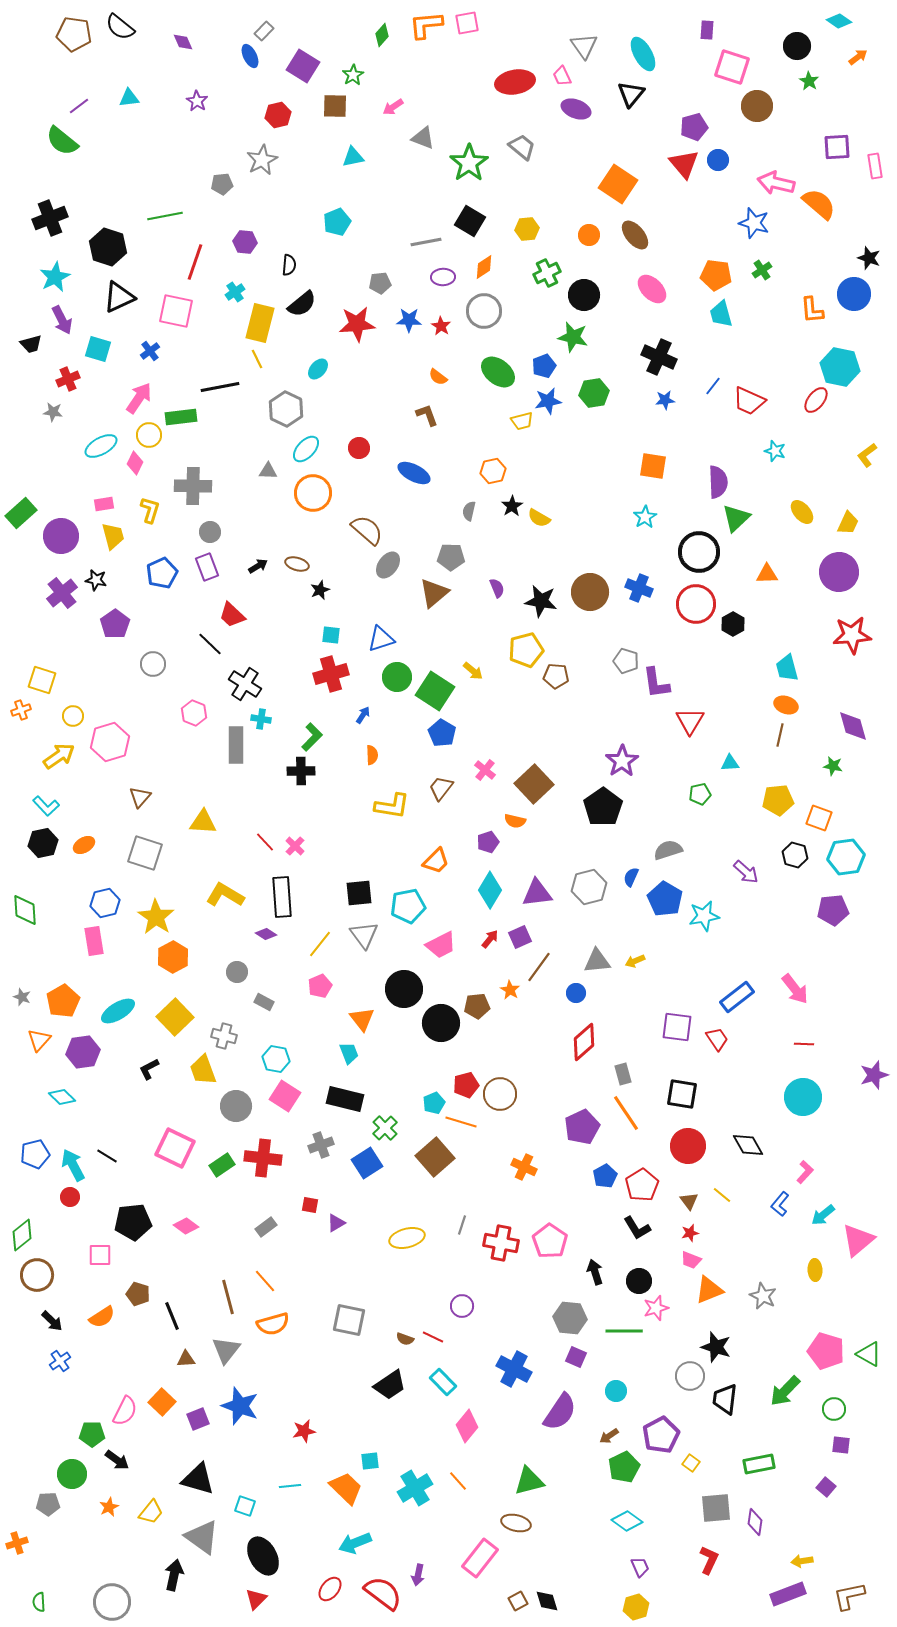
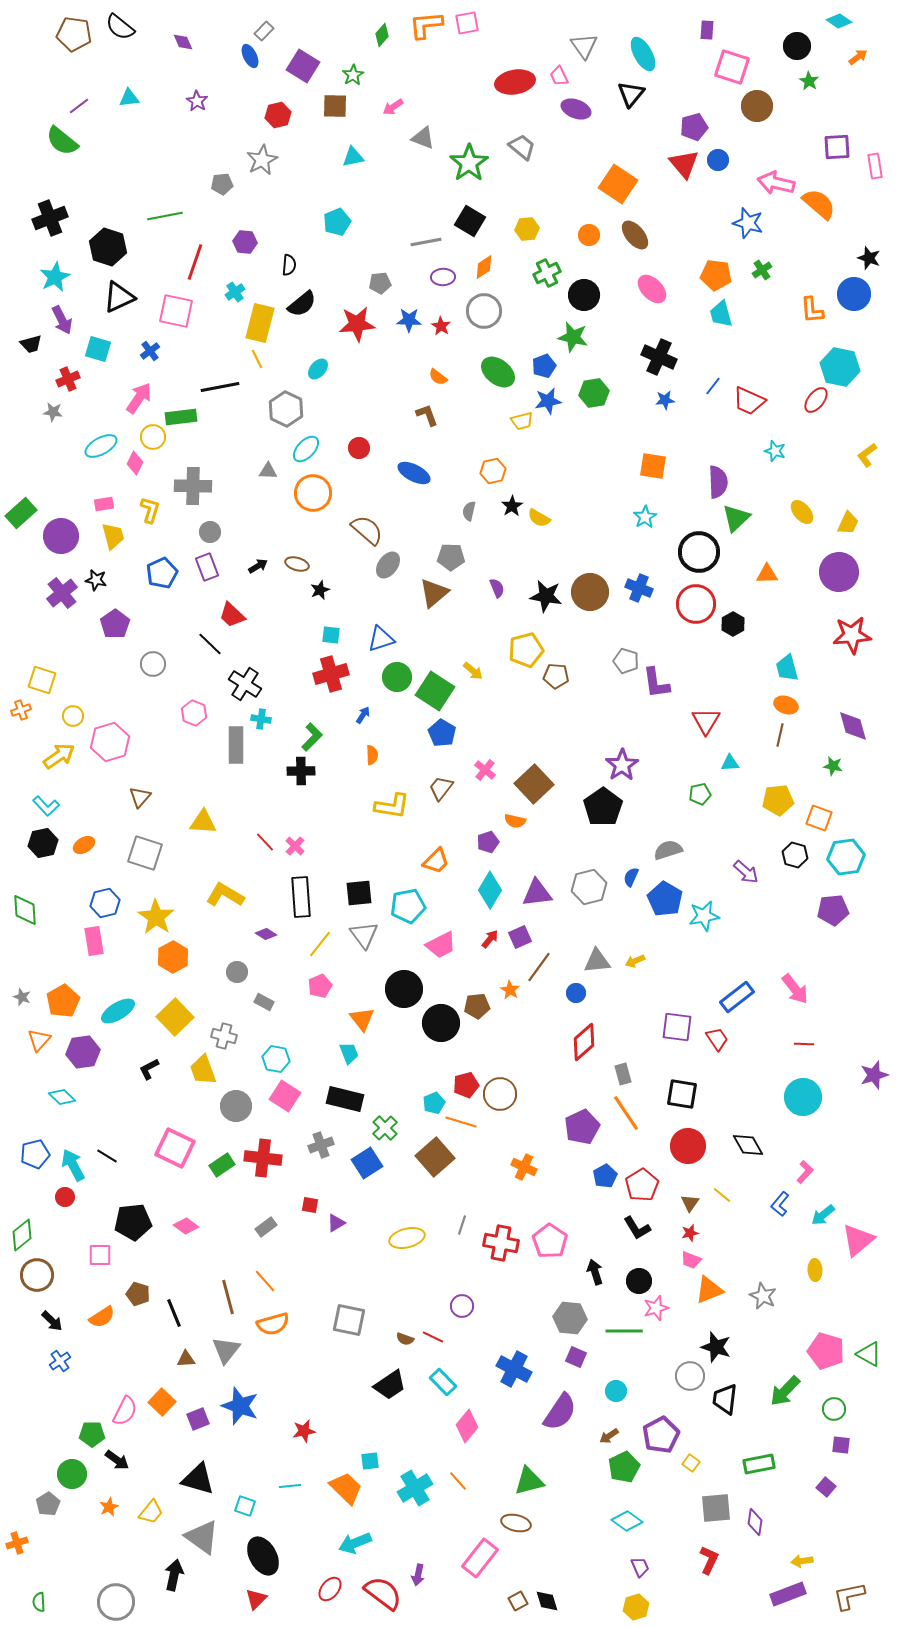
pink trapezoid at (562, 76): moved 3 px left
blue star at (754, 223): moved 6 px left
yellow circle at (149, 435): moved 4 px right, 2 px down
black star at (541, 601): moved 5 px right, 5 px up
red triangle at (690, 721): moved 16 px right
purple star at (622, 761): moved 4 px down
black rectangle at (282, 897): moved 19 px right
red circle at (70, 1197): moved 5 px left
brown triangle at (689, 1201): moved 1 px right, 2 px down; rotated 12 degrees clockwise
black line at (172, 1316): moved 2 px right, 3 px up
gray pentagon at (48, 1504): rotated 30 degrees counterclockwise
gray circle at (112, 1602): moved 4 px right
